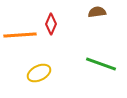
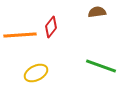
red diamond: moved 3 px down; rotated 15 degrees clockwise
green line: moved 2 px down
yellow ellipse: moved 3 px left
